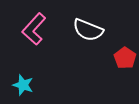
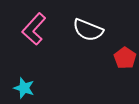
cyan star: moved 1 px right, 3 px down
